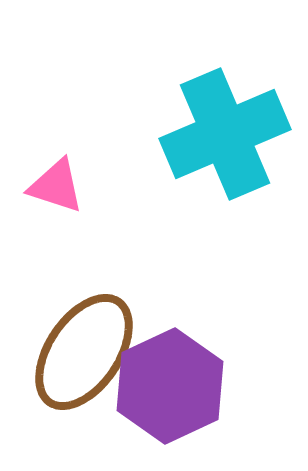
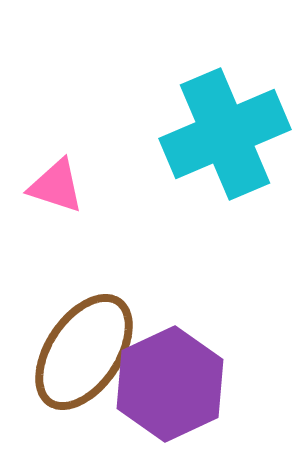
purple hexagon: moved 2 px up
